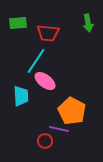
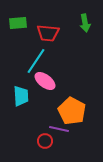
green arrow: moved 3 px left
